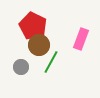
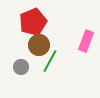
red pentagon: moved 4 px up; rotated 24 degrees clockwise
pink rectangle: moved 5 px right, 2 px down
green line: moved 1 px left, 1 px up
